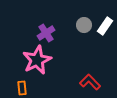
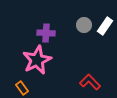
purple cross: rotated 36 degrees clockwise
orange rectangle: rotated 32 degrees counterclockwise
